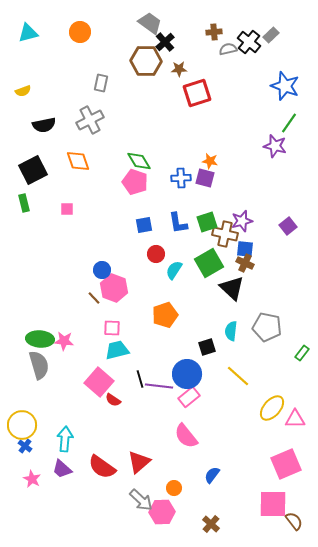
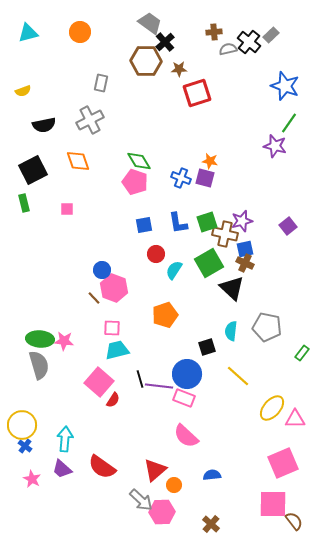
blue cross at (181, 178): rotated 24 degrees clockwise
blue square at (245, 249): rotated 18 degrees counterclockwise
pink rectangle at (189, 397): moved 5 px left, 1 px down; rotated 60 degrees clockwise
red semicircle at (113, 400): rotated 91 degrees counterclockwise
pink semicircle at (186, 436): rotated 8 degrees counterclockwise
red triangle at (139, 462): moved 16 px right, 8 px down
pink square at (286, 464): moved 3 px left, 1 px up
blue semicircle at (212, 475): rotated 48 degrees clockwise
orange circle at (174, 488): moved 3 px up
